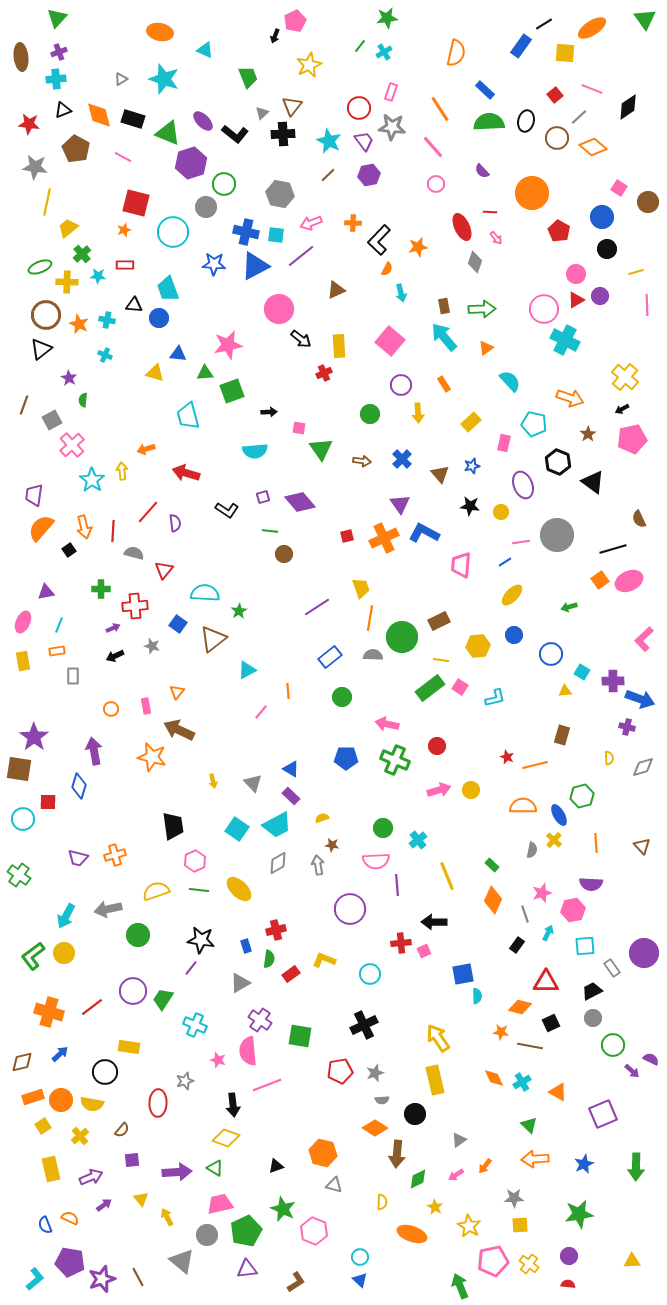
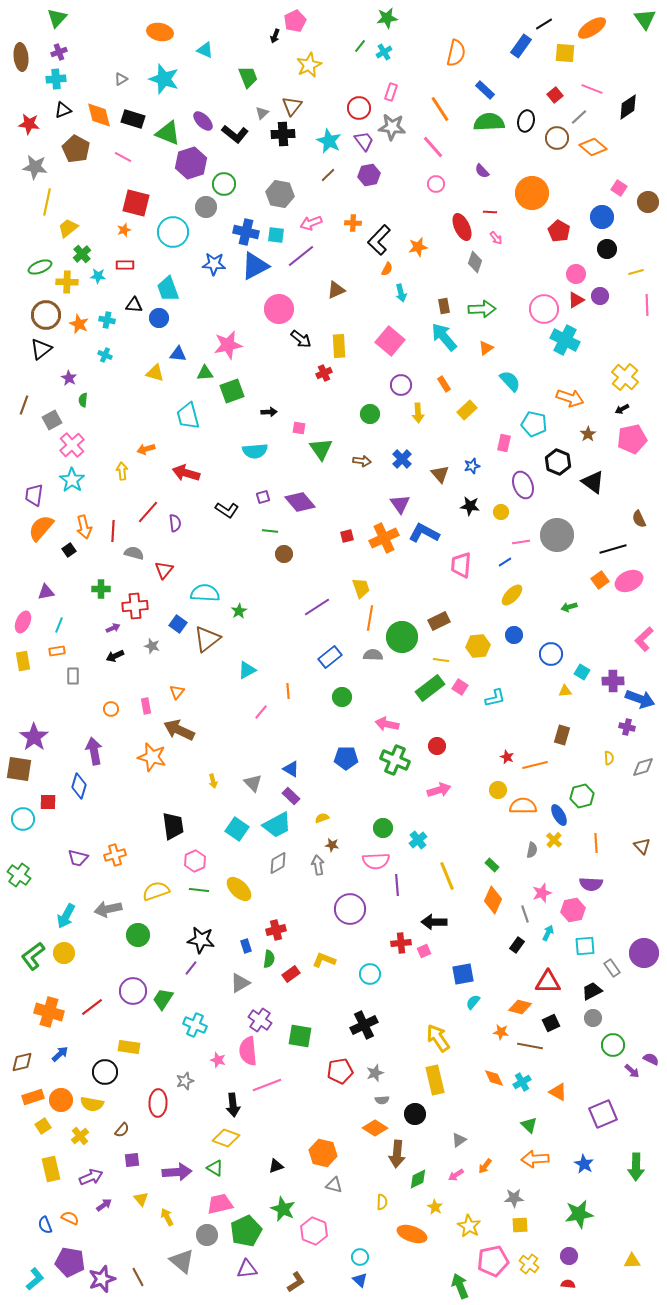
yellow rectangle at (471, 422): moved 4 px left, 12 px up
cyan star at (92, 480): moved 20 px left
brown triangle at (213, 639): moved 6 px left
yellow circle at (471, 790): moved 27 px right
red triangle at (546, 982): moved 2 px right
cyan semicircle at (477, 996): moved 4 px left, 6 px down; rotated 140 degrees counterclockwise
blue star at (584, 1164): rotated 18 degrees counterclockwise
